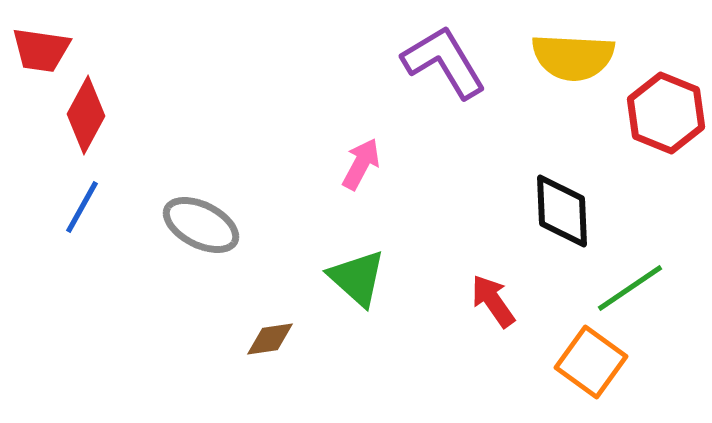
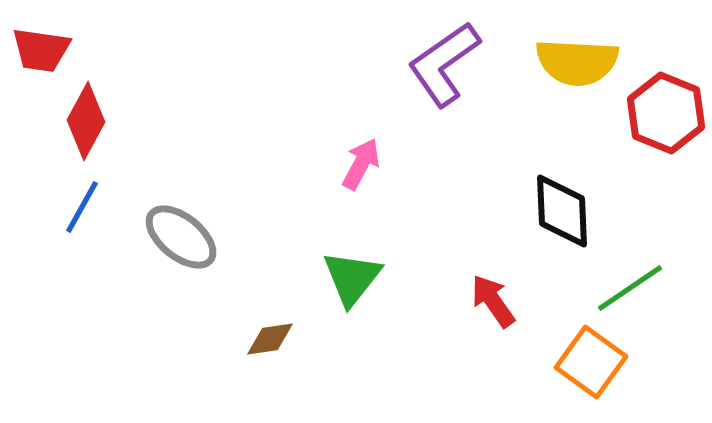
yellow semicircle: moved 4 px right, 5 px down
purple L-shape: moved 2 px down; rotated 94 degrees counterclockwise
red diamond: moved 6 px down
gray ellipse: moved 20 px left, 12 px down; rotated 12 degrees clockwise
green triangle: moved 5 px left; rotated 26 degrees clockwise
